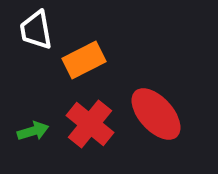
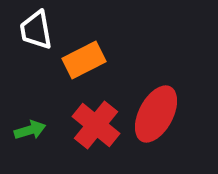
red ellipse: rotated 70 degrees clockwise
red cross: moved 6 px right, 1 px down
green arrow: moved 3 px left, 1 px up
